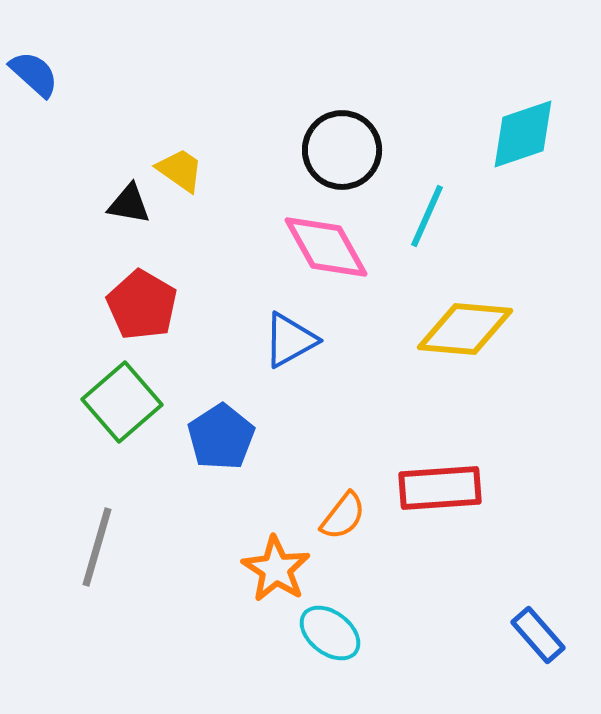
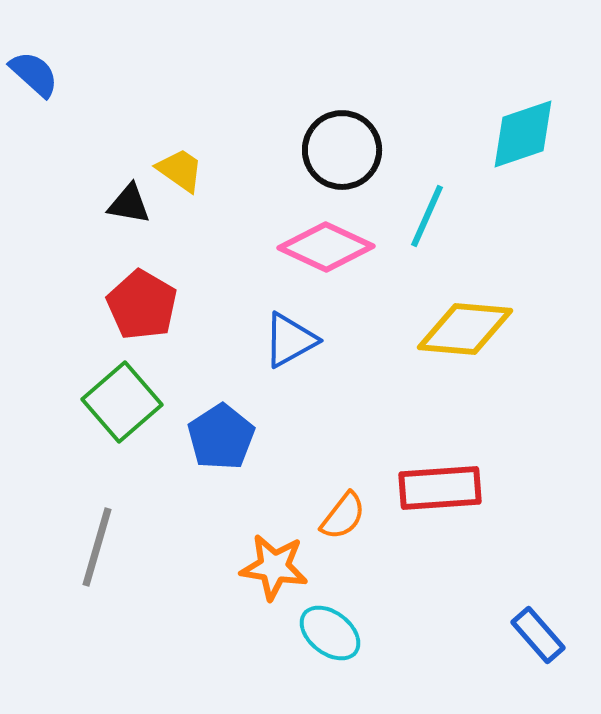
pink diamond: rotated 36 degrees counterclockwise
orange star: moved 2 px left, 2 px up; rotated 24 degrees counterclockwise
